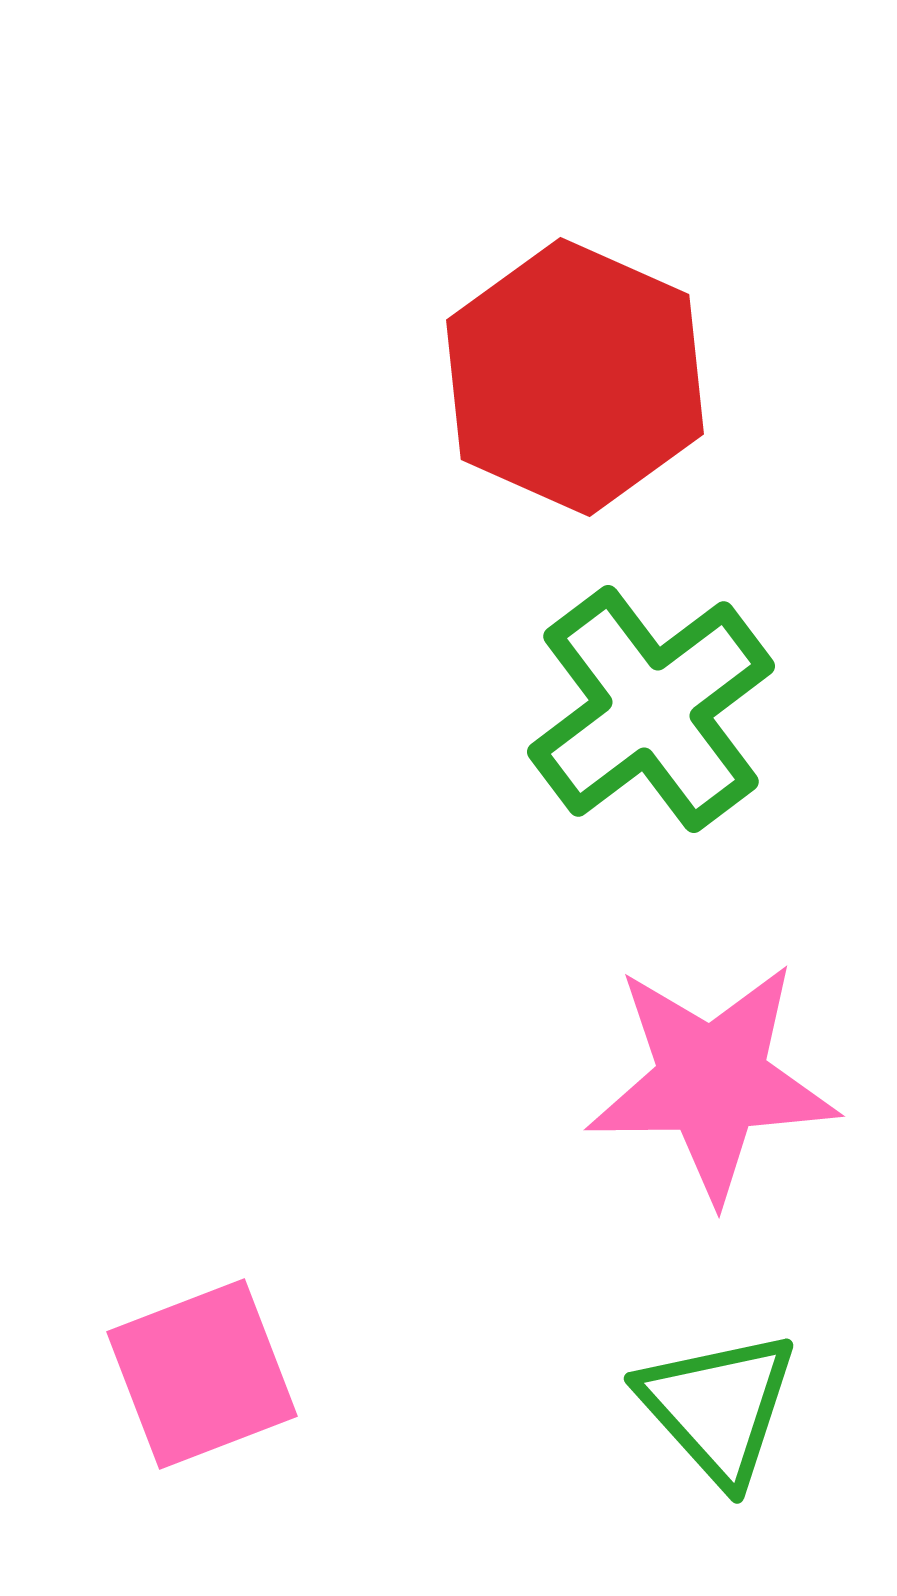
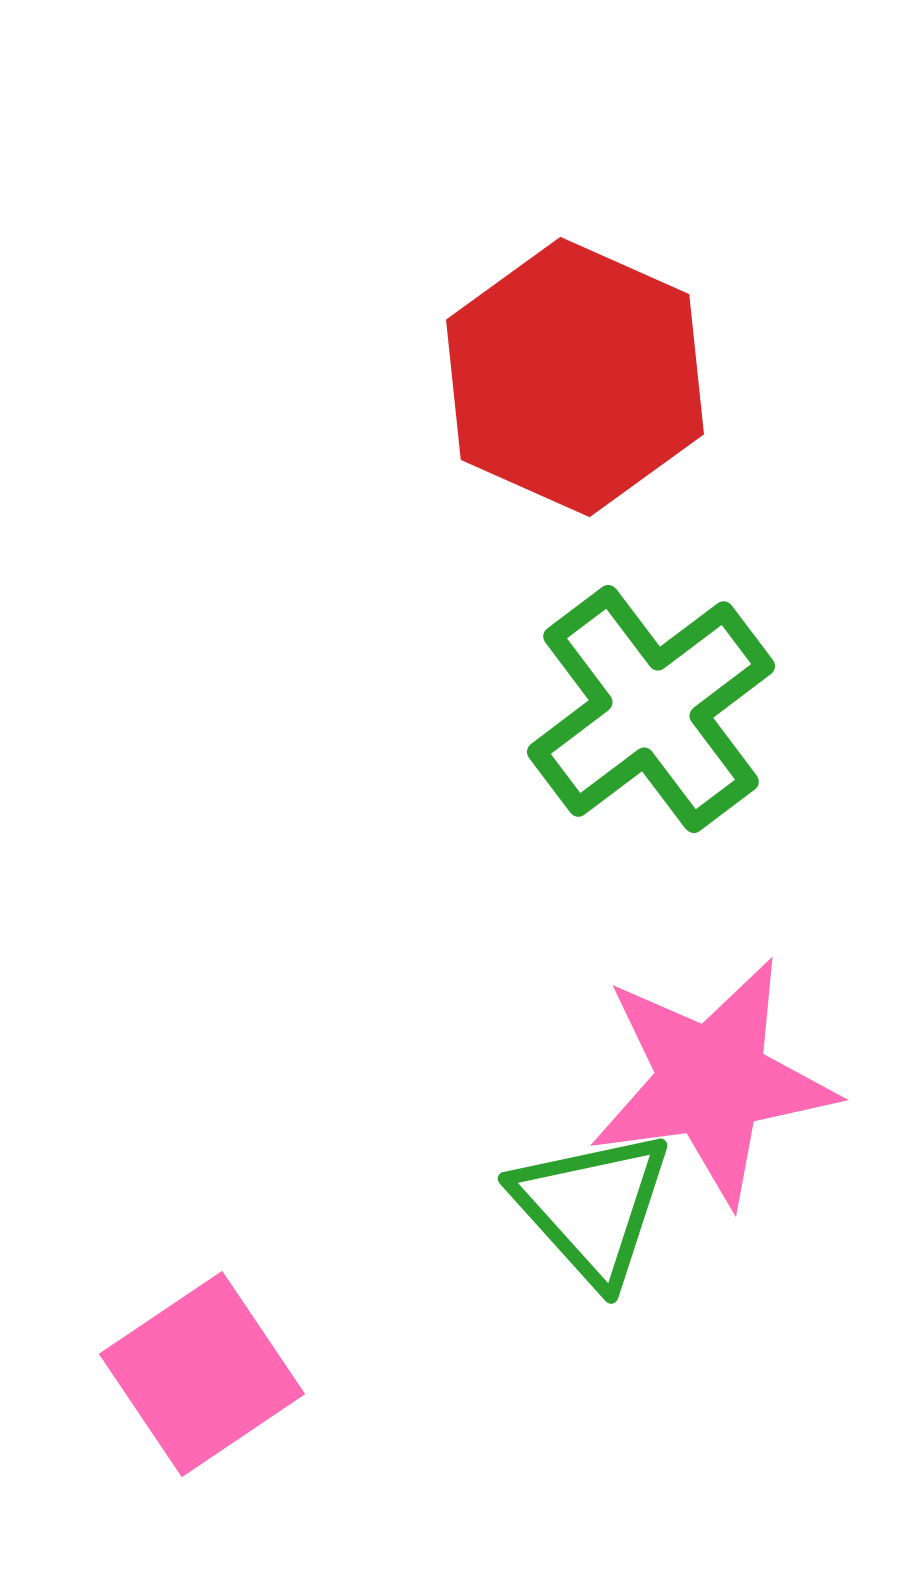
pink star: rotated 7 degrees counterclockwise
pink square: rotated 13 degrees counterclockwise
green triangle: moved 126 px left, 200 px up
